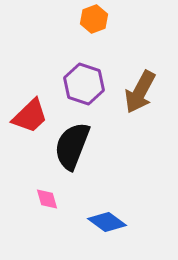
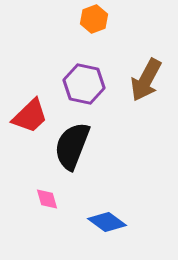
purple hexagon: rotated 6 degrees counterclockwise
brown arrow: moved 6 px right, 12 px up
